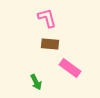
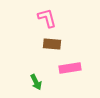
brown rectangle: moved 2 px right
pink rectangle: rotated 45 degrees counterclockwise
